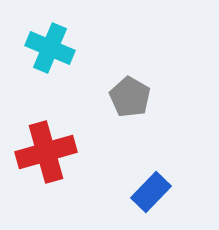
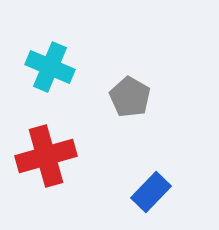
cyan cross: moved 19 px down
red cross: moved 4 px down
